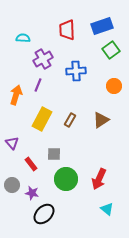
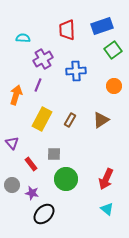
green square: moved 2 px right
red arrow: moved 7 px right
